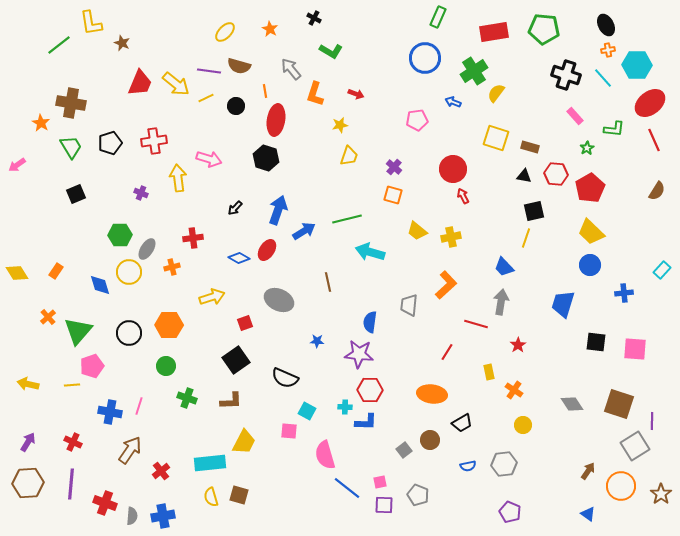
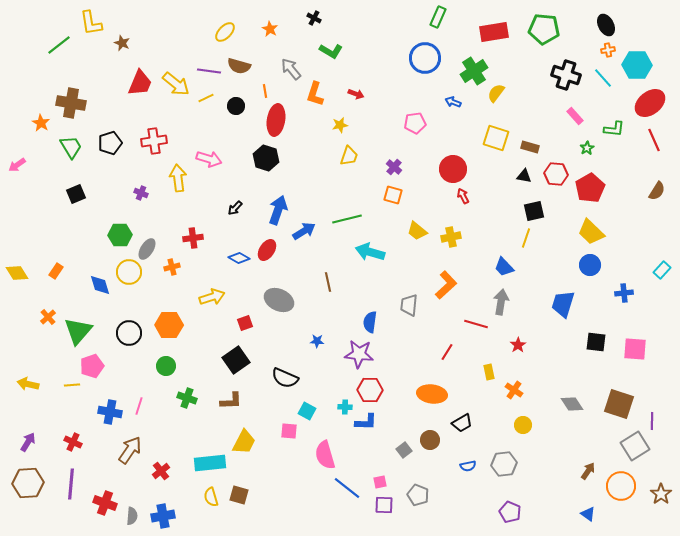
pink pentagon at (417, 120): moved 2 px left, 3 px down
